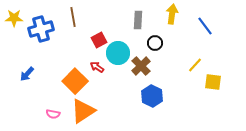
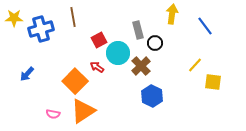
gray rectangle: moved 10 px down; rotated 18 degrees counterclockwise
